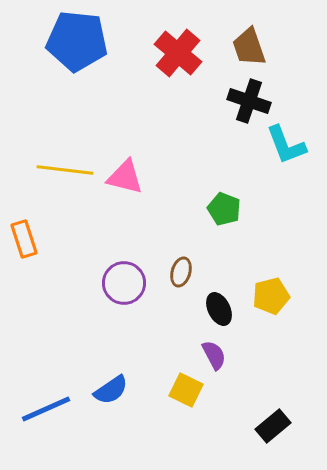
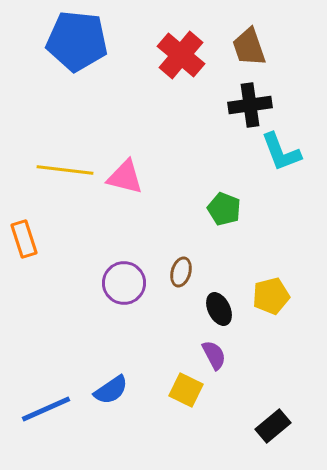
red cross: moved 3 px right, 2 px down
black cross: moved 1 px right, 4 px down; rotated 27 degrees counterclockwise
cyan L-shape: moved 5 px left, 7 px down
